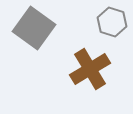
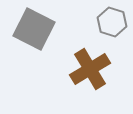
gray square: moved 1 px down; rotated 9 degrees counterclockwise
